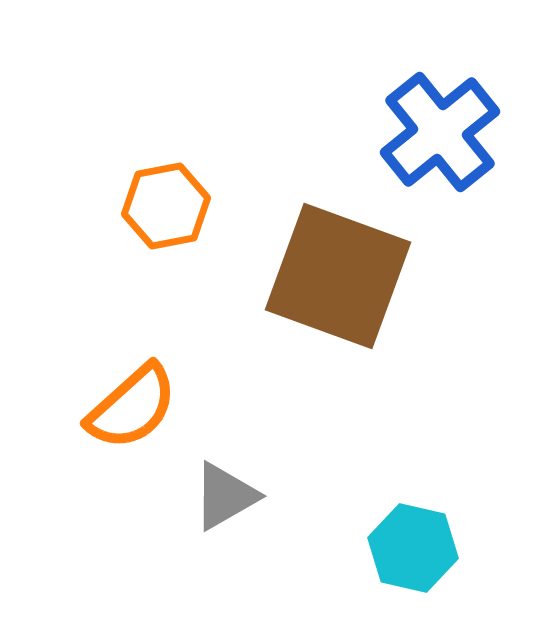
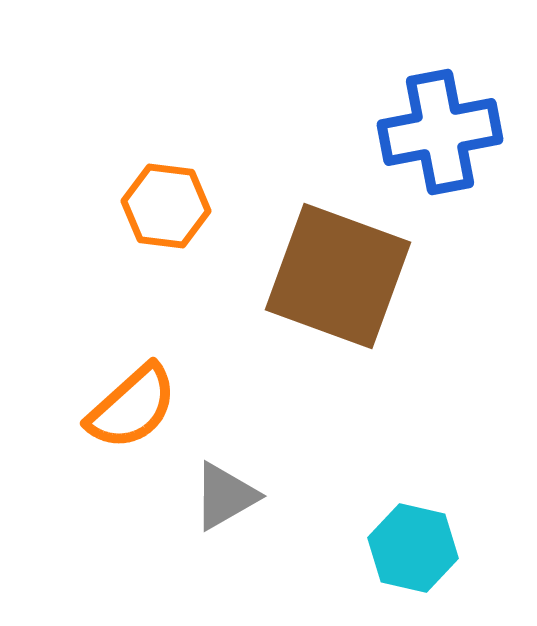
blue cross: rotated 28 degrees clockwise
orange hexagon: rotated 18 degrees clockwise
